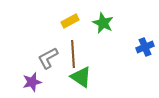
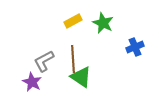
yellow rectangle: moved 3 px right
blue cross: moved 10 px left
brown line: moved 5 px down
gray L-shape: moved 4 px left, 3 px down
purple star: rotated 30 degrees counterclockwise
